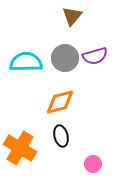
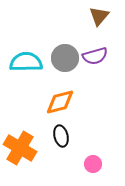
brown triangle: moved 27 px right
